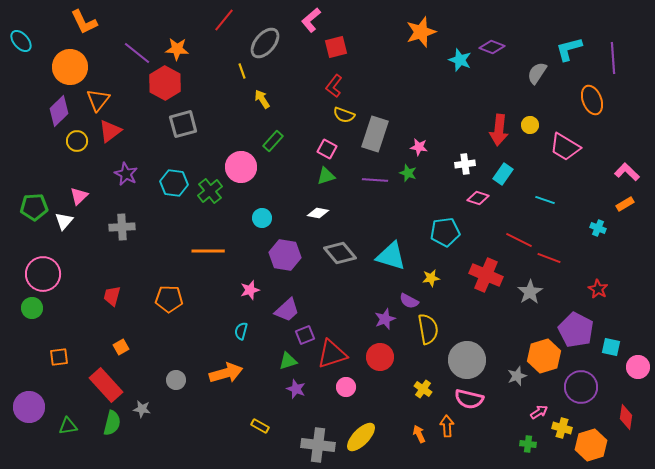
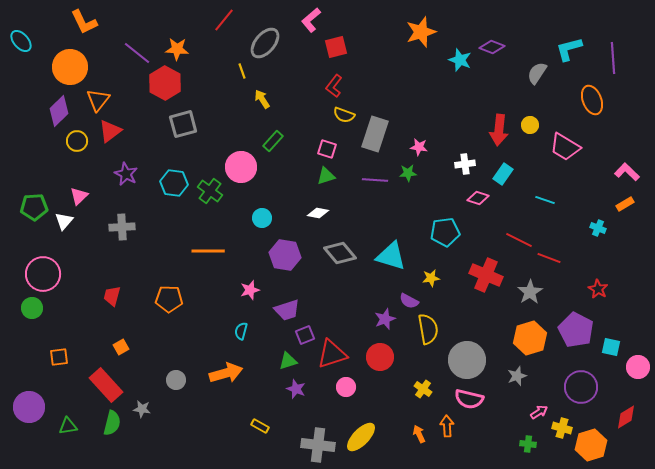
pink square at (327, 149): rotated 12 degrees counterclockwise
green star at (408, 173): rotated 24 degrees counterclockwise
green cross at (210, 191): rotated 15 degrees counterclockwise
purple trapezoid at (287, 310): rotated 24 degrees clockwise
orange hexagon at (544, 356): moved 14 px left, 18 px up
red diamond at (626, 417): rotated 50 degrees clockwise
